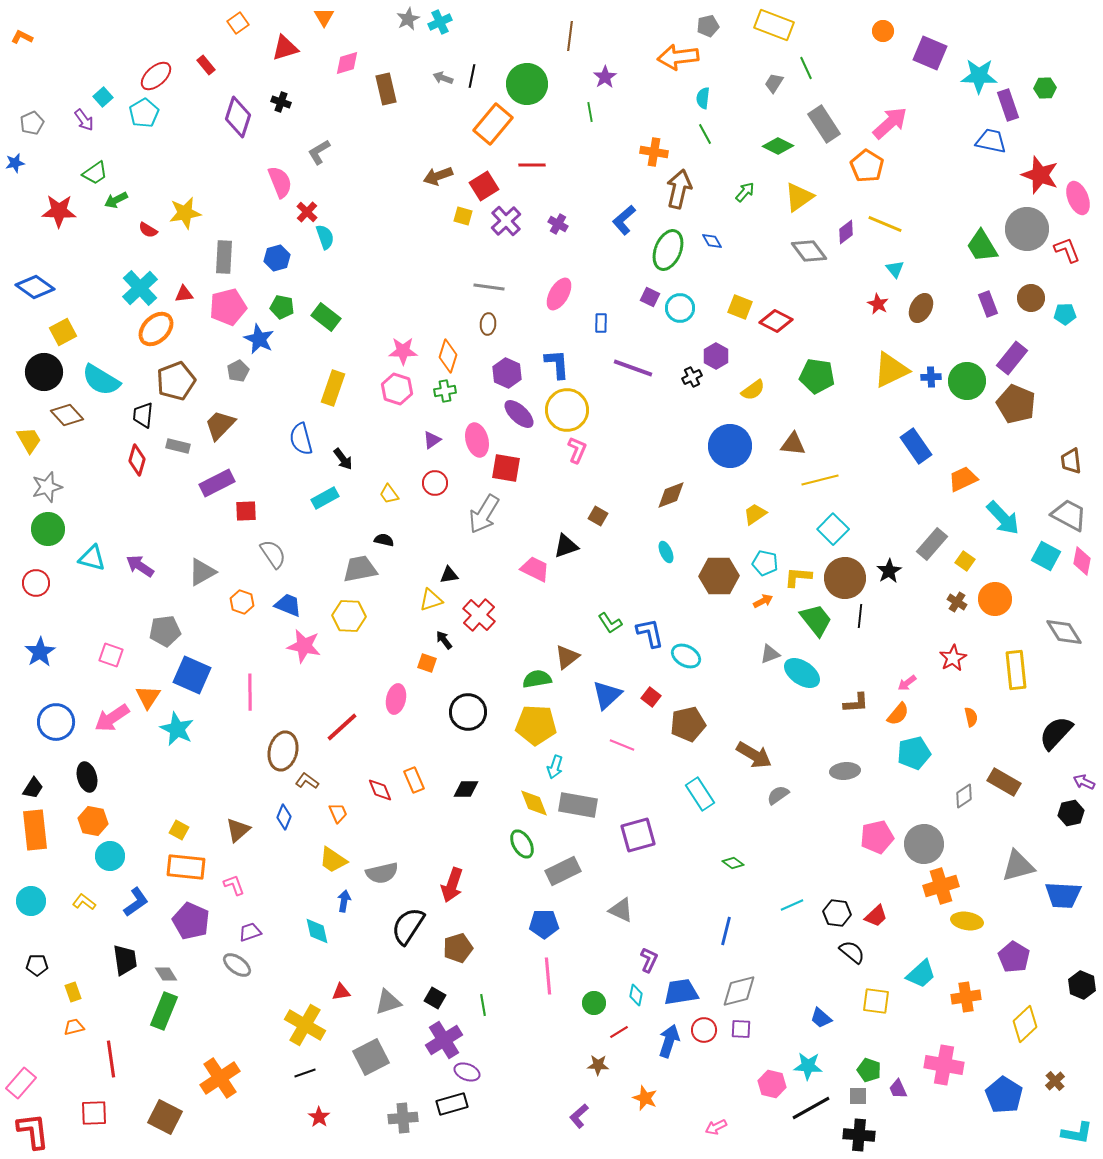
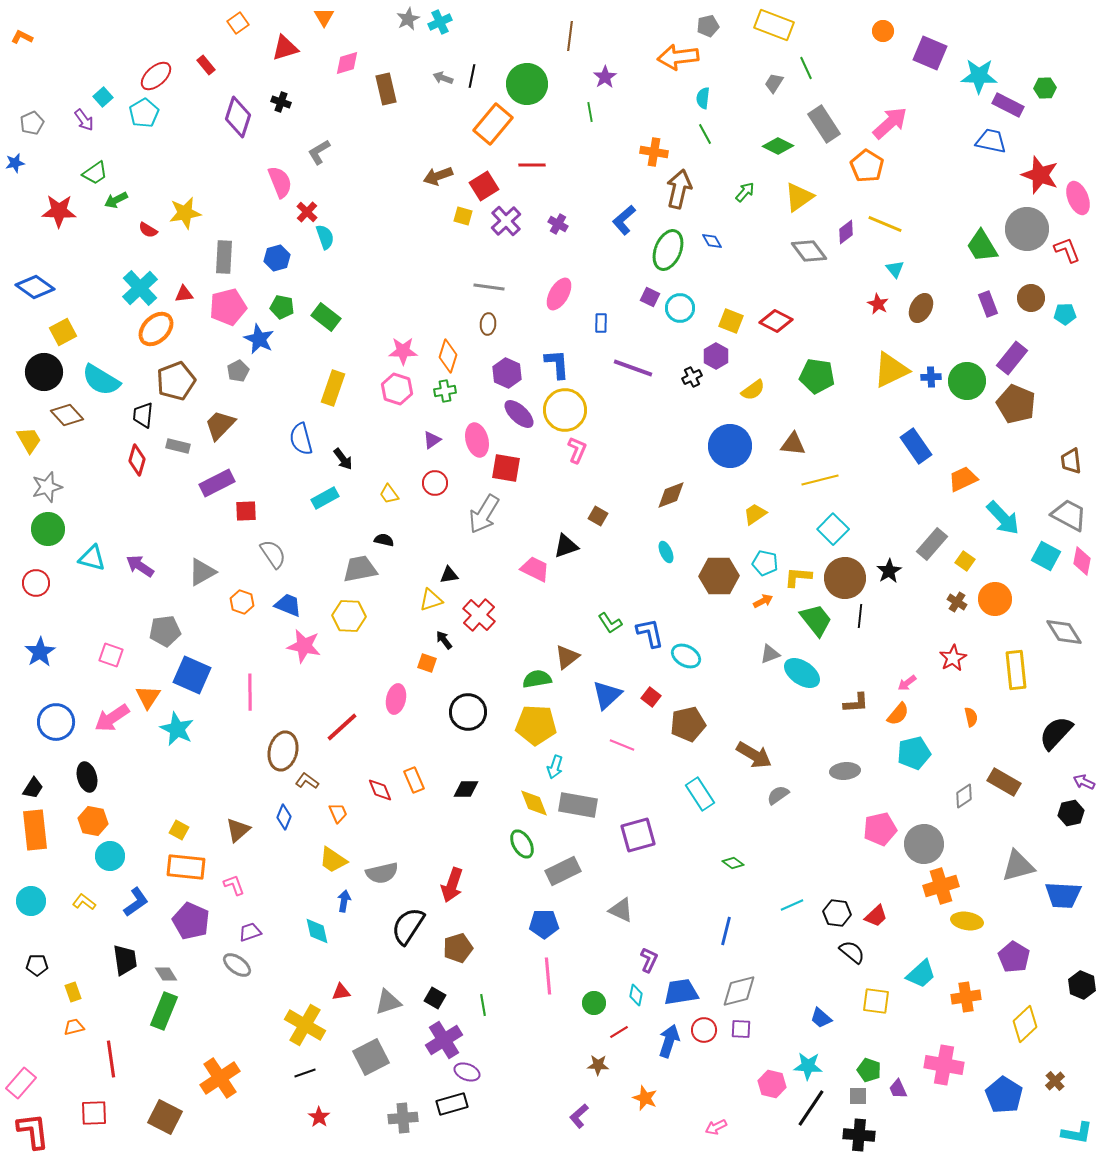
purple rectangle at (1008, 105): rotated 44 degrees counterclockwise
yellow square at (740, 307): moved 9 px left, 14 px down
yellow circle at (567, 410): moved 2 px left
pink pentagon at (877, 837): moved 3 px right, 8 px up
black line at (811, 1108): rotated 27 degrees counterclockwise
